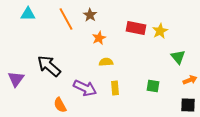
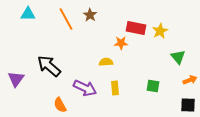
orange star: moved 22 px right, 5 px down; rotated 24 degrees clockwise
